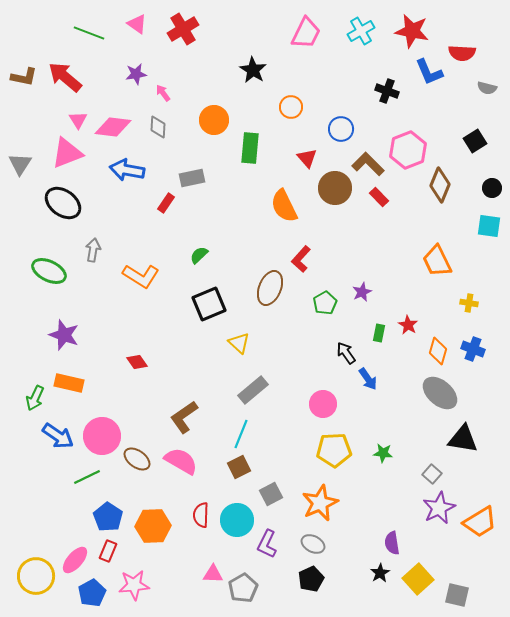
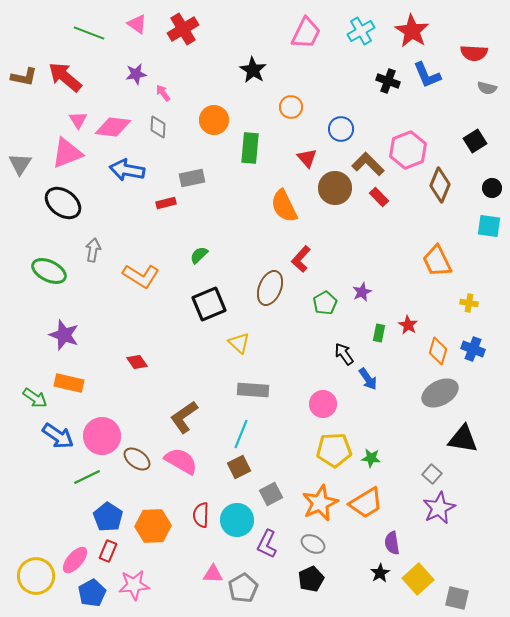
red star at (412, 31): rotated 20 degrees clockwise
red semicircle at (462, 53): moved 12 px right
blue L-shape at (429, 72): moved 2 px left, 3 px down
black cross at (387, 91): moved 1 px right, 10 px up
red rectangle at (166, 203): rotated 42 degrees clockwise
black arrow at (346, 353): moved 2 px left, 1 px down
gray rectangle at (253, 390): rotated 44 degrees clockwise
gray ellipse at (440, 393): rotated 69 degrees counterclockwise
green arrow at (35, 398): rotated 80 degrees counterclockwise
green star at (383, 453): moved 12 px left, 5 px down
orange trapezoid at (480, 522): moved 114 px left, 19 px up
gray square at (457, 595): moved 3 px down
